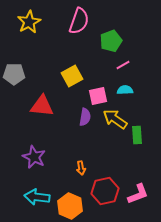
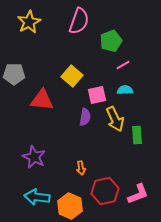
yellow square: rotated 20 degrees counterclockwise
pink square: moved 1 px left, 1 px up
red triangle: moved 6 px up
yellow arrow: rotated 150 degrees counterclockwise
